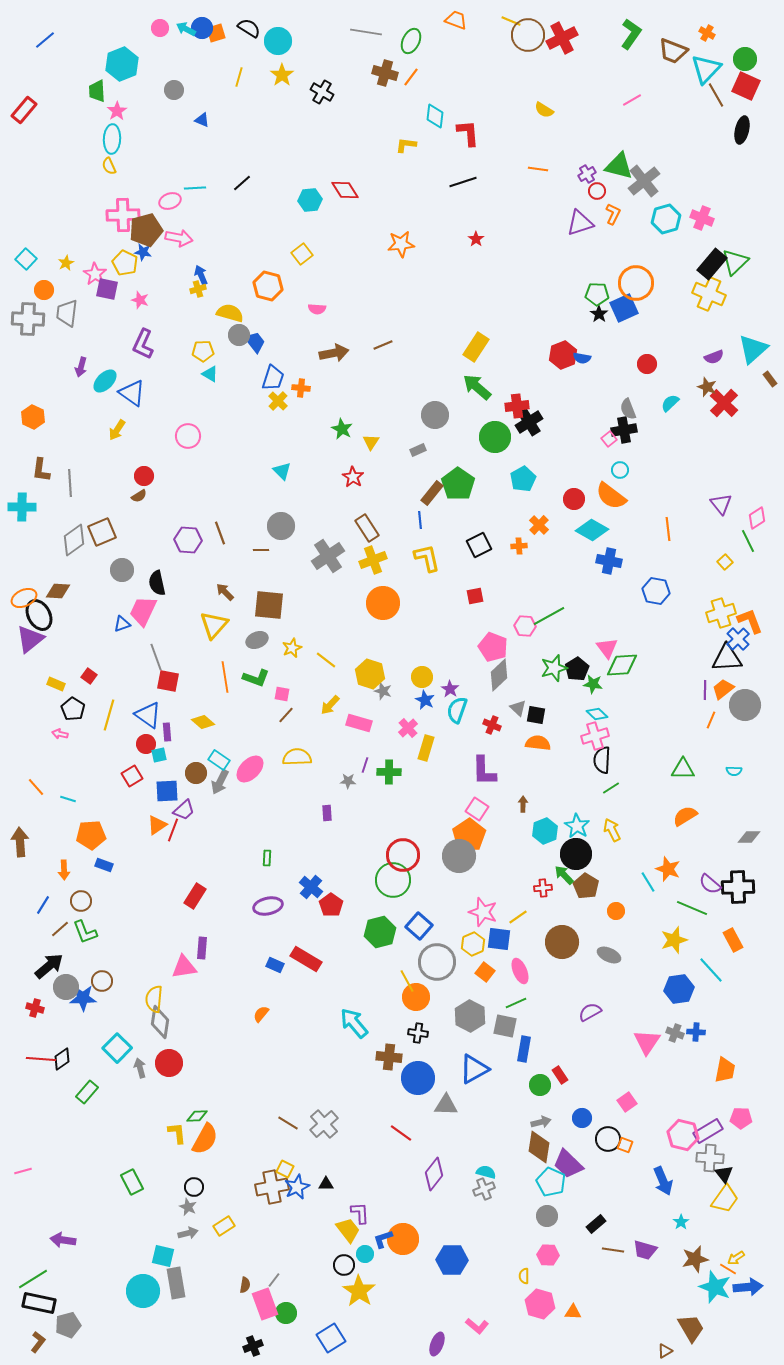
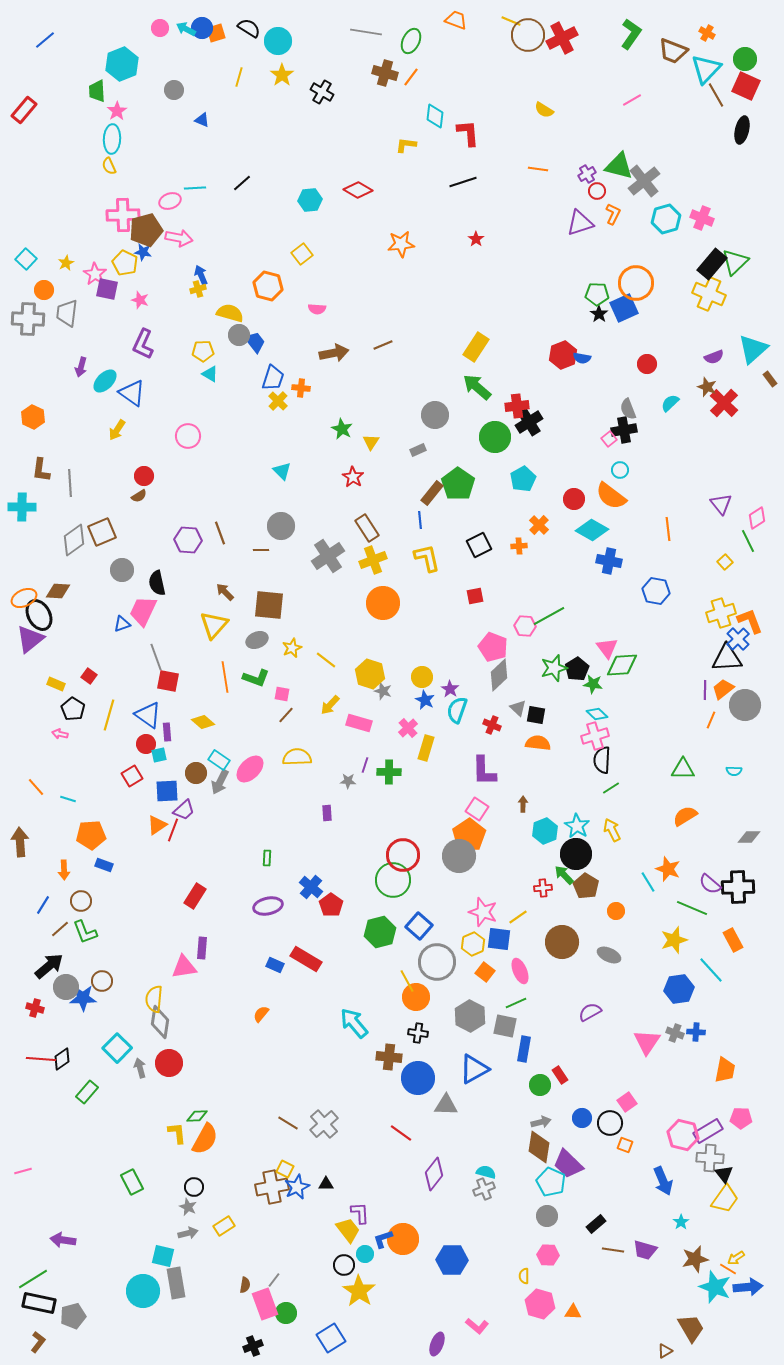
red diamond at (345, 190): moved 13 px right; rotated 28 degrees counterclockwise
black circle at (608, 1139): moved 2 px right, 16 px up
gray pentagon at (68, 1325): moved 5 px right, 9 px up
